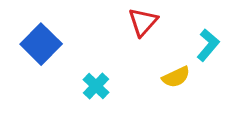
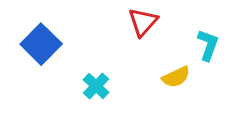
cyan L-shape: rotated 20 degrees counterclockwise
